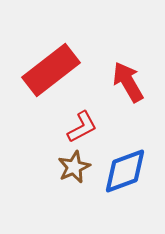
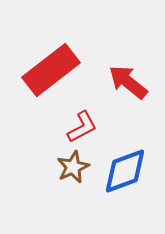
red arrow: rotated 21 degrees counterclockwise
brown star: moved 1 px left
